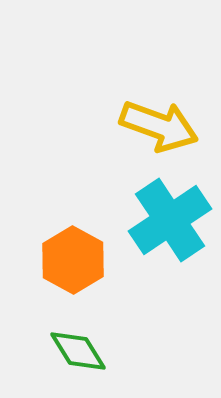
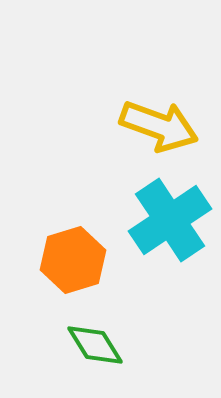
orange hexagon: rotated 14 degrees clockwise
green diamond: moved 17 px right, 6 px up
